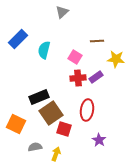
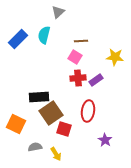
gray triangle: moved 4 px left
brown line: moved 16 px left
cyan semicircle: moved 15 px up
yellow star: moved 1 px left, 2 px up
purple rectangle: moved 3 px down
black rectangle: rotated 18 degrees clockwise
red ellipse: moved 1 px right, 1 px down
purple star: moved 6 px right
yellow arrow: rotated 128 degrees clockwise
